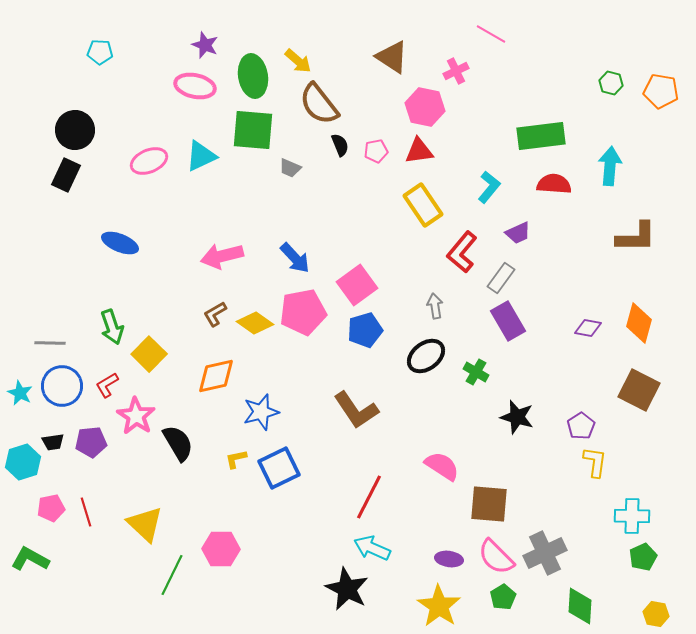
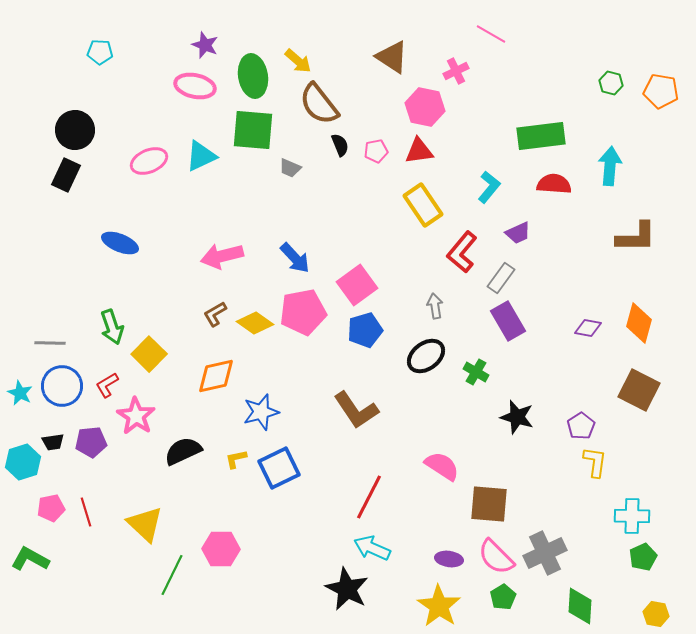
black semicircle at (178, 443): moved 5 px right, 8 px down; rotated 84 degrees counterclockwise
